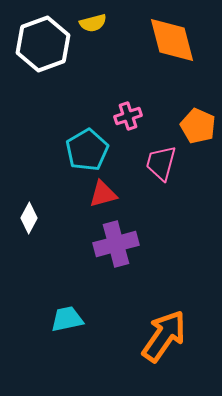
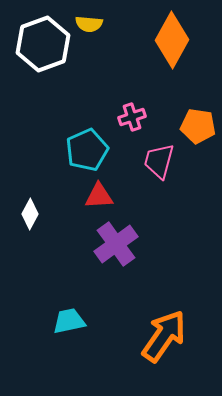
yellow semicircle: moved 4 px left, 1 px down; rotated 20 degrees clockwise
orange diamond: rotated 44 degrees clockwise
pink cross: moved 4 px right, 1 px down
orange pentagon: rotated 16 degrees counterclockwise
cyan pentagon: rotated 6 degrees clockwise
pink trapezoid: moved 2 px left, 2 px up
red triangle: moved 4 px left, 2 px down; rotated 12 degrees clockwise
white diamond: moved 1 px right, 4 px up
purple cross: rotated 21 degrees counterclockwise
cyan trapezoid: moved 2 px right, 2 px down
